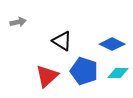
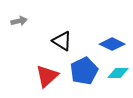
gray arrow: moved 1 px right, 1 px up
blue pentagon: rotated 28 degrees clockwise
